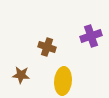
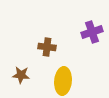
purple cross: moved 1 px right, 4 px up
brown cross: rotated 12 degrees counterclockwise
